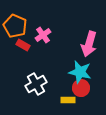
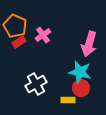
red rectangle: moved 4 px left, 3 px up; rotated 64 degrees counterclockwise
